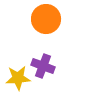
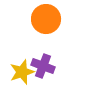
yellow star: moved 4 px right, 6 px up; rotated 15 degrees counterclockwise
